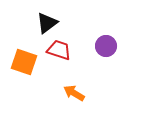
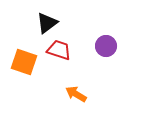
orange arrow: moved 2 px right, 1 px down
